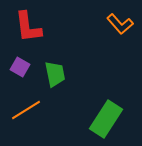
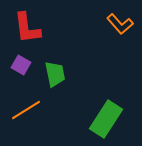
red L-shape: moved 1 px left, 1 px down
purple square: moved 1 px right, 2 px up
